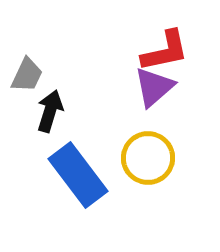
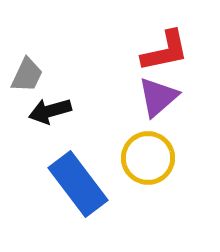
purple triangle: moved 4 px right, 10 px down
black arrow: rotated 123 degrees counterclockwise
blue rectangle: moved 9 px down
